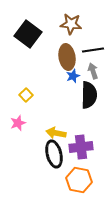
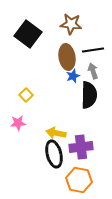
pink star: rotated 14 degrees clockwise
